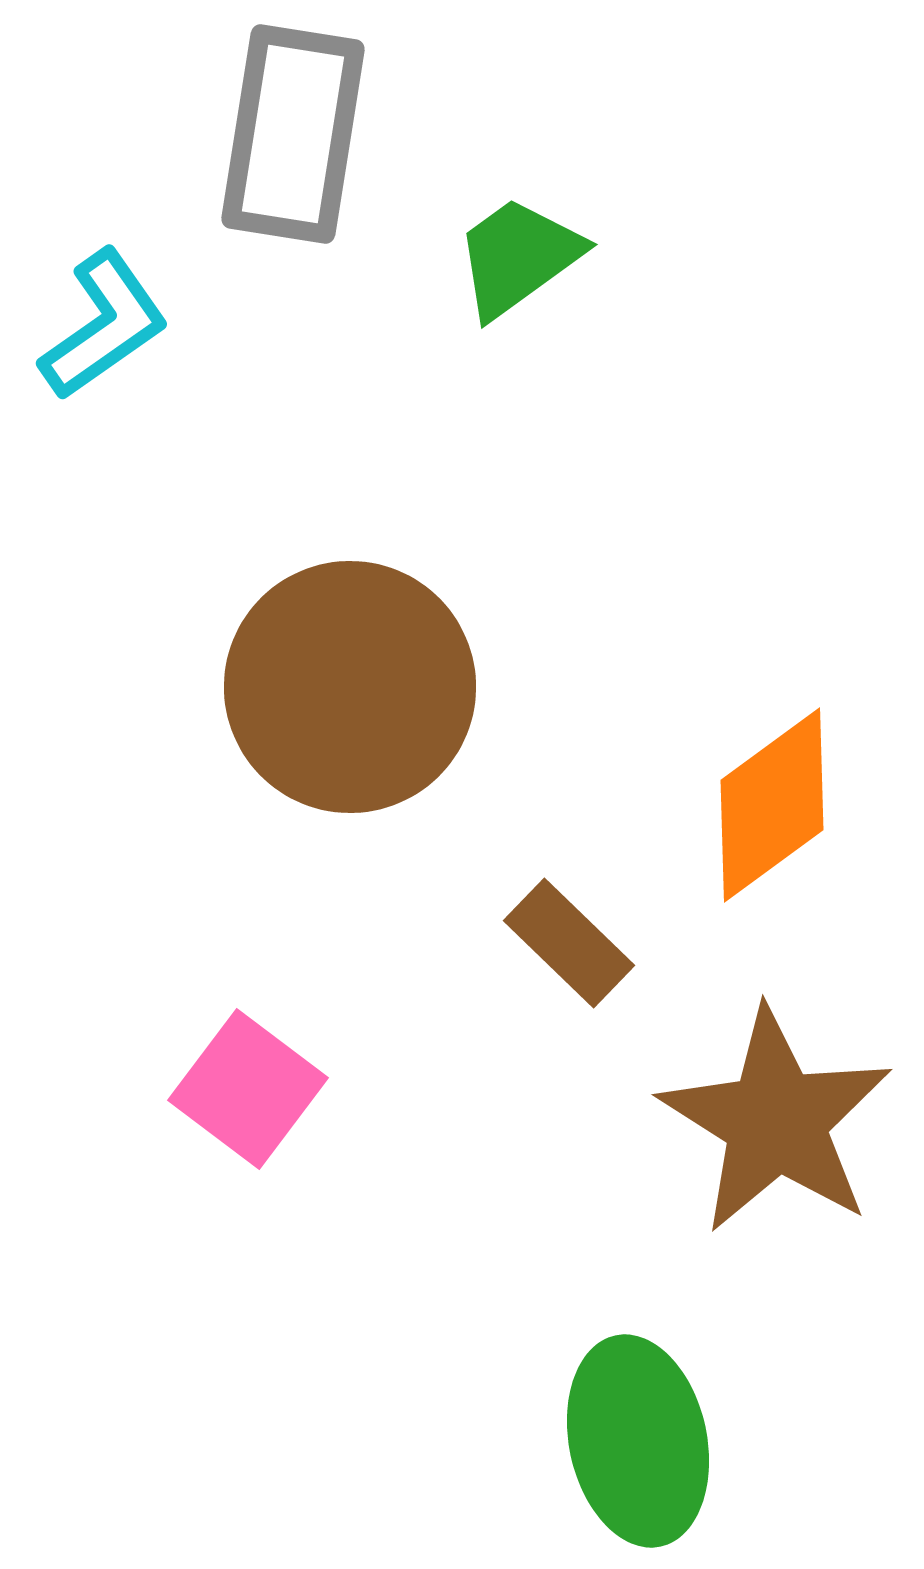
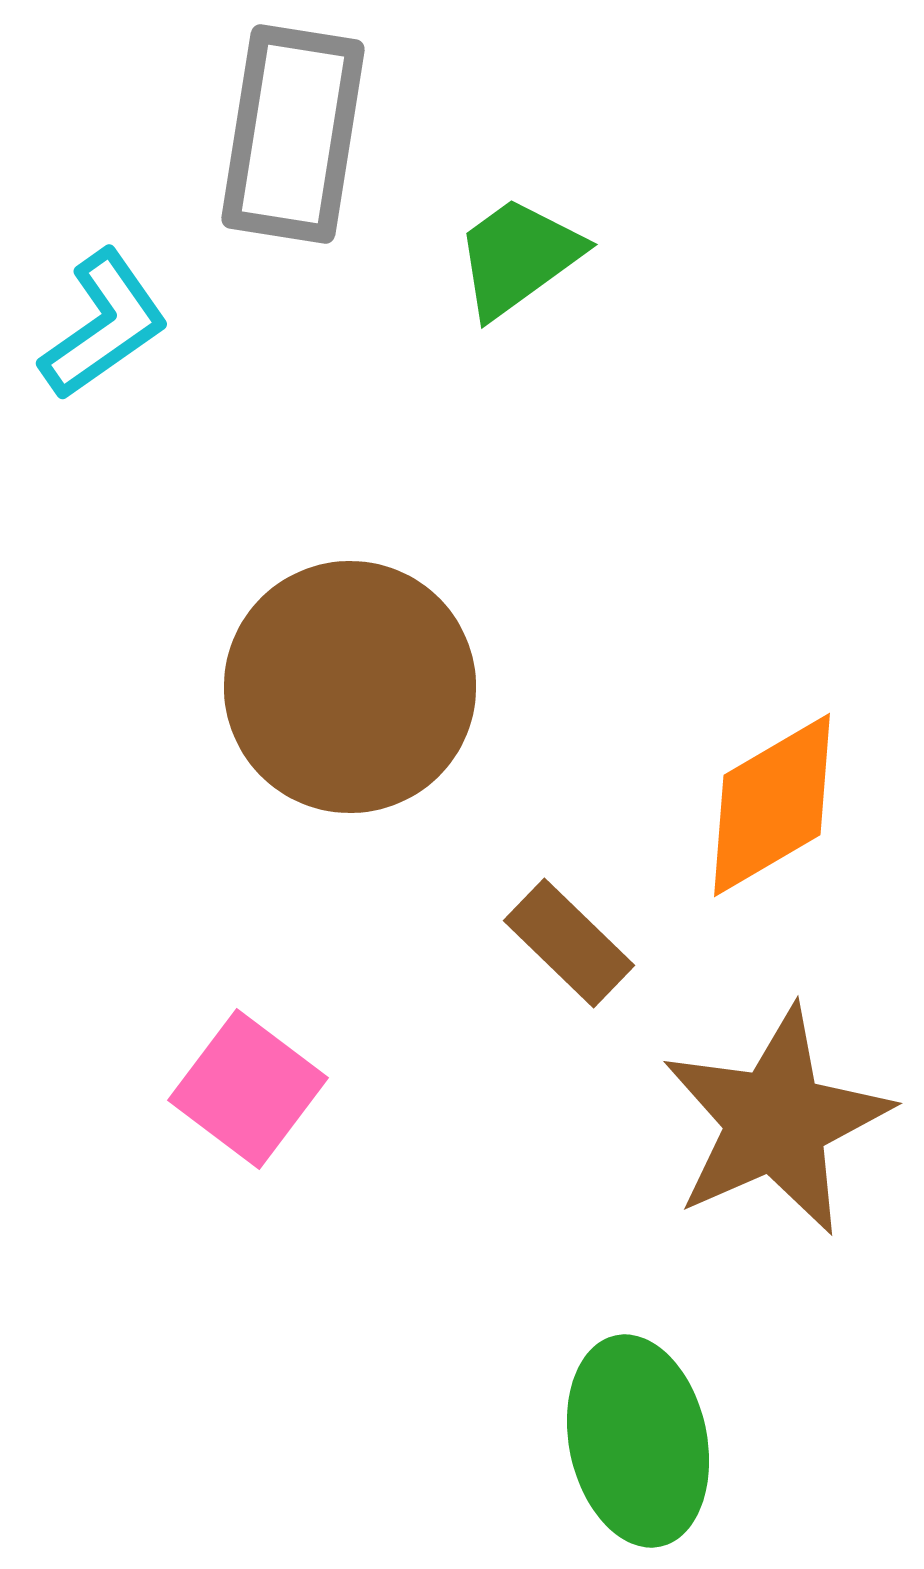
orange diamond: rotated 6 degrees clockwise
brown star: rotated 16 degrees clockwise
